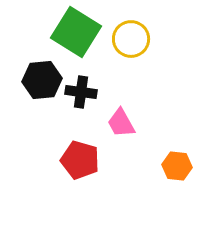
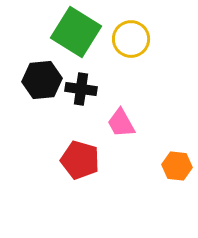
black cross: moved 3 px up
